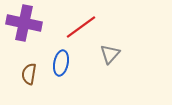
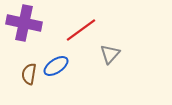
red line: moved 3 px down
blue ellipse: moved 5 px left, 3 px down; rotated 45 degrees clockwise
